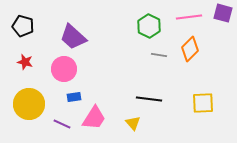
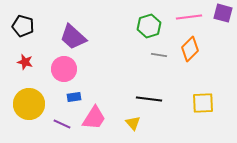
green hexagon: rotated 15 degrees clockwise
